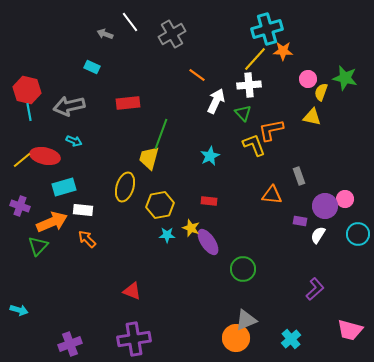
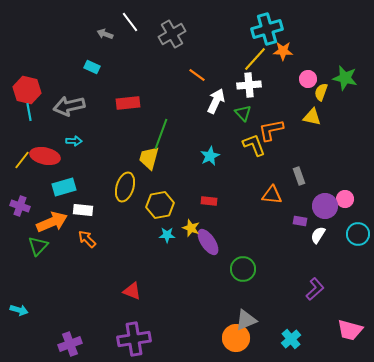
cyan arrow at (74, 141): rotated 21 degrees counterclockwise
yellow line at (22, 160): rotated 12 degrees counterclockwise
